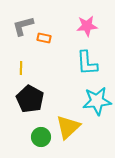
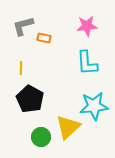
cyan star: moved 3 px left, 5 px down
